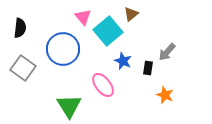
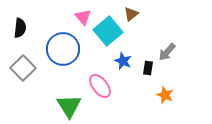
gray square: rotated 10 degrees clockwise
pink ellipse: moved 3 px left, 1 px down
